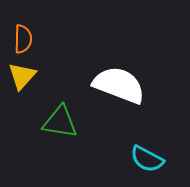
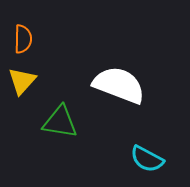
yellow triangle: moved 5 px down
